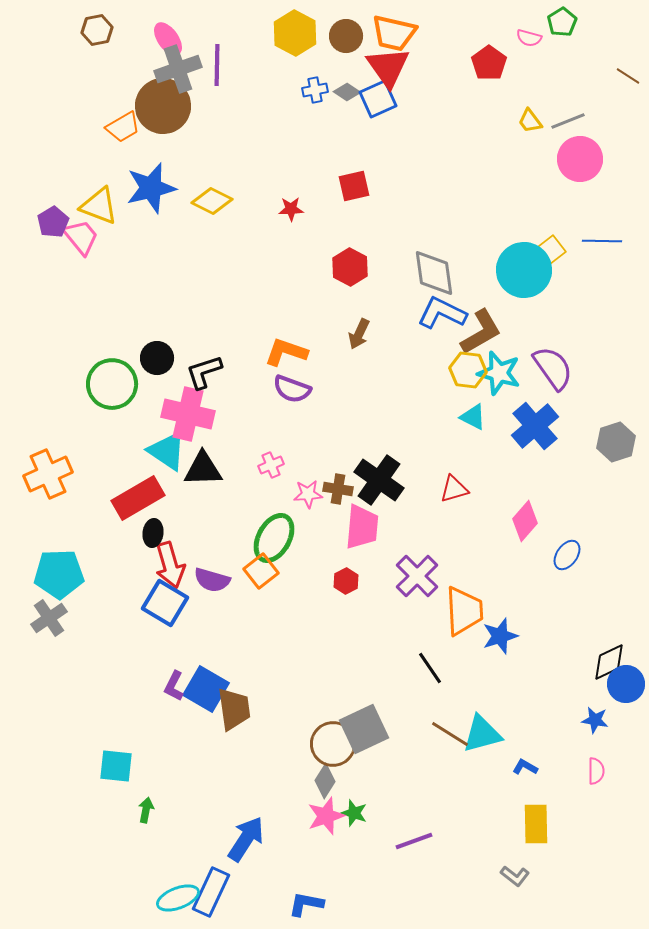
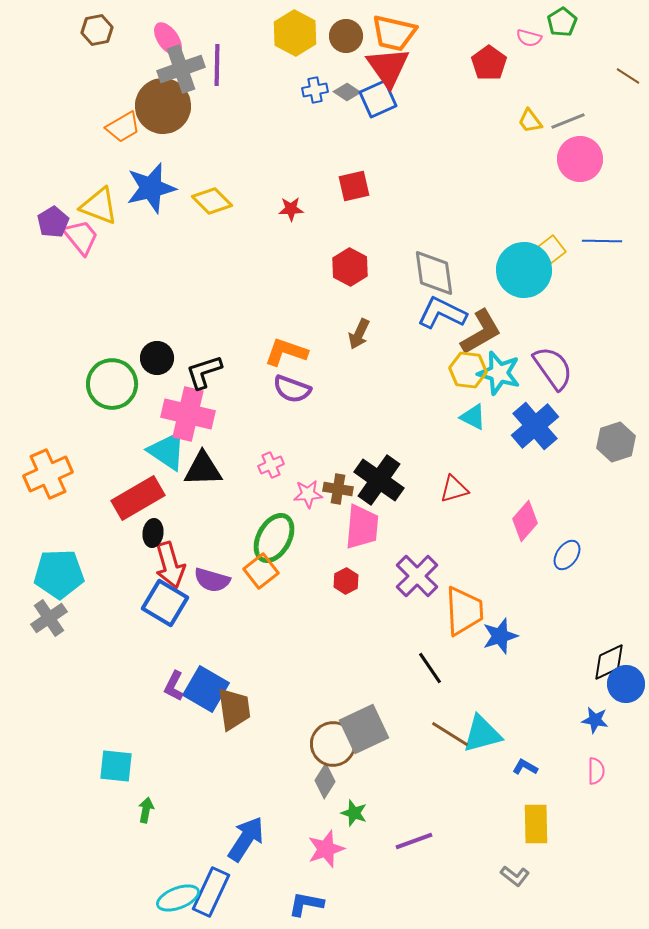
gray cross at (178, 69): moved 3 px right
yellow diamond at (212, 201): rotated 18 degrees clockwise
pink star at (326, 816): moved 33 px down
